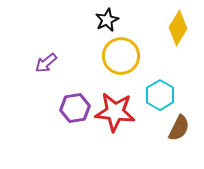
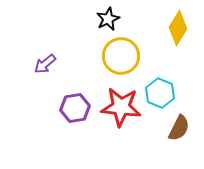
black star: moved 1 px right, 1 px up
purple arrow: moved 1 px left, 1 px down
cyan hexagon: moved 2 px up; rotated 8 degrees counterclockwise
red star: moved 6 px right, 5 px up
